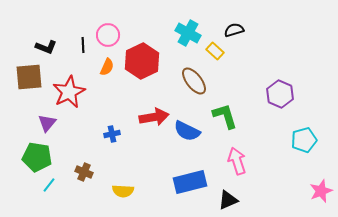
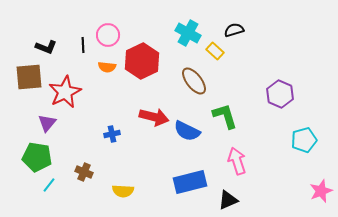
orange semicircle: rotated 72 degrees clockwise
red star: moved 4 px left
red arrow: rotated 24 degrees clockwise
